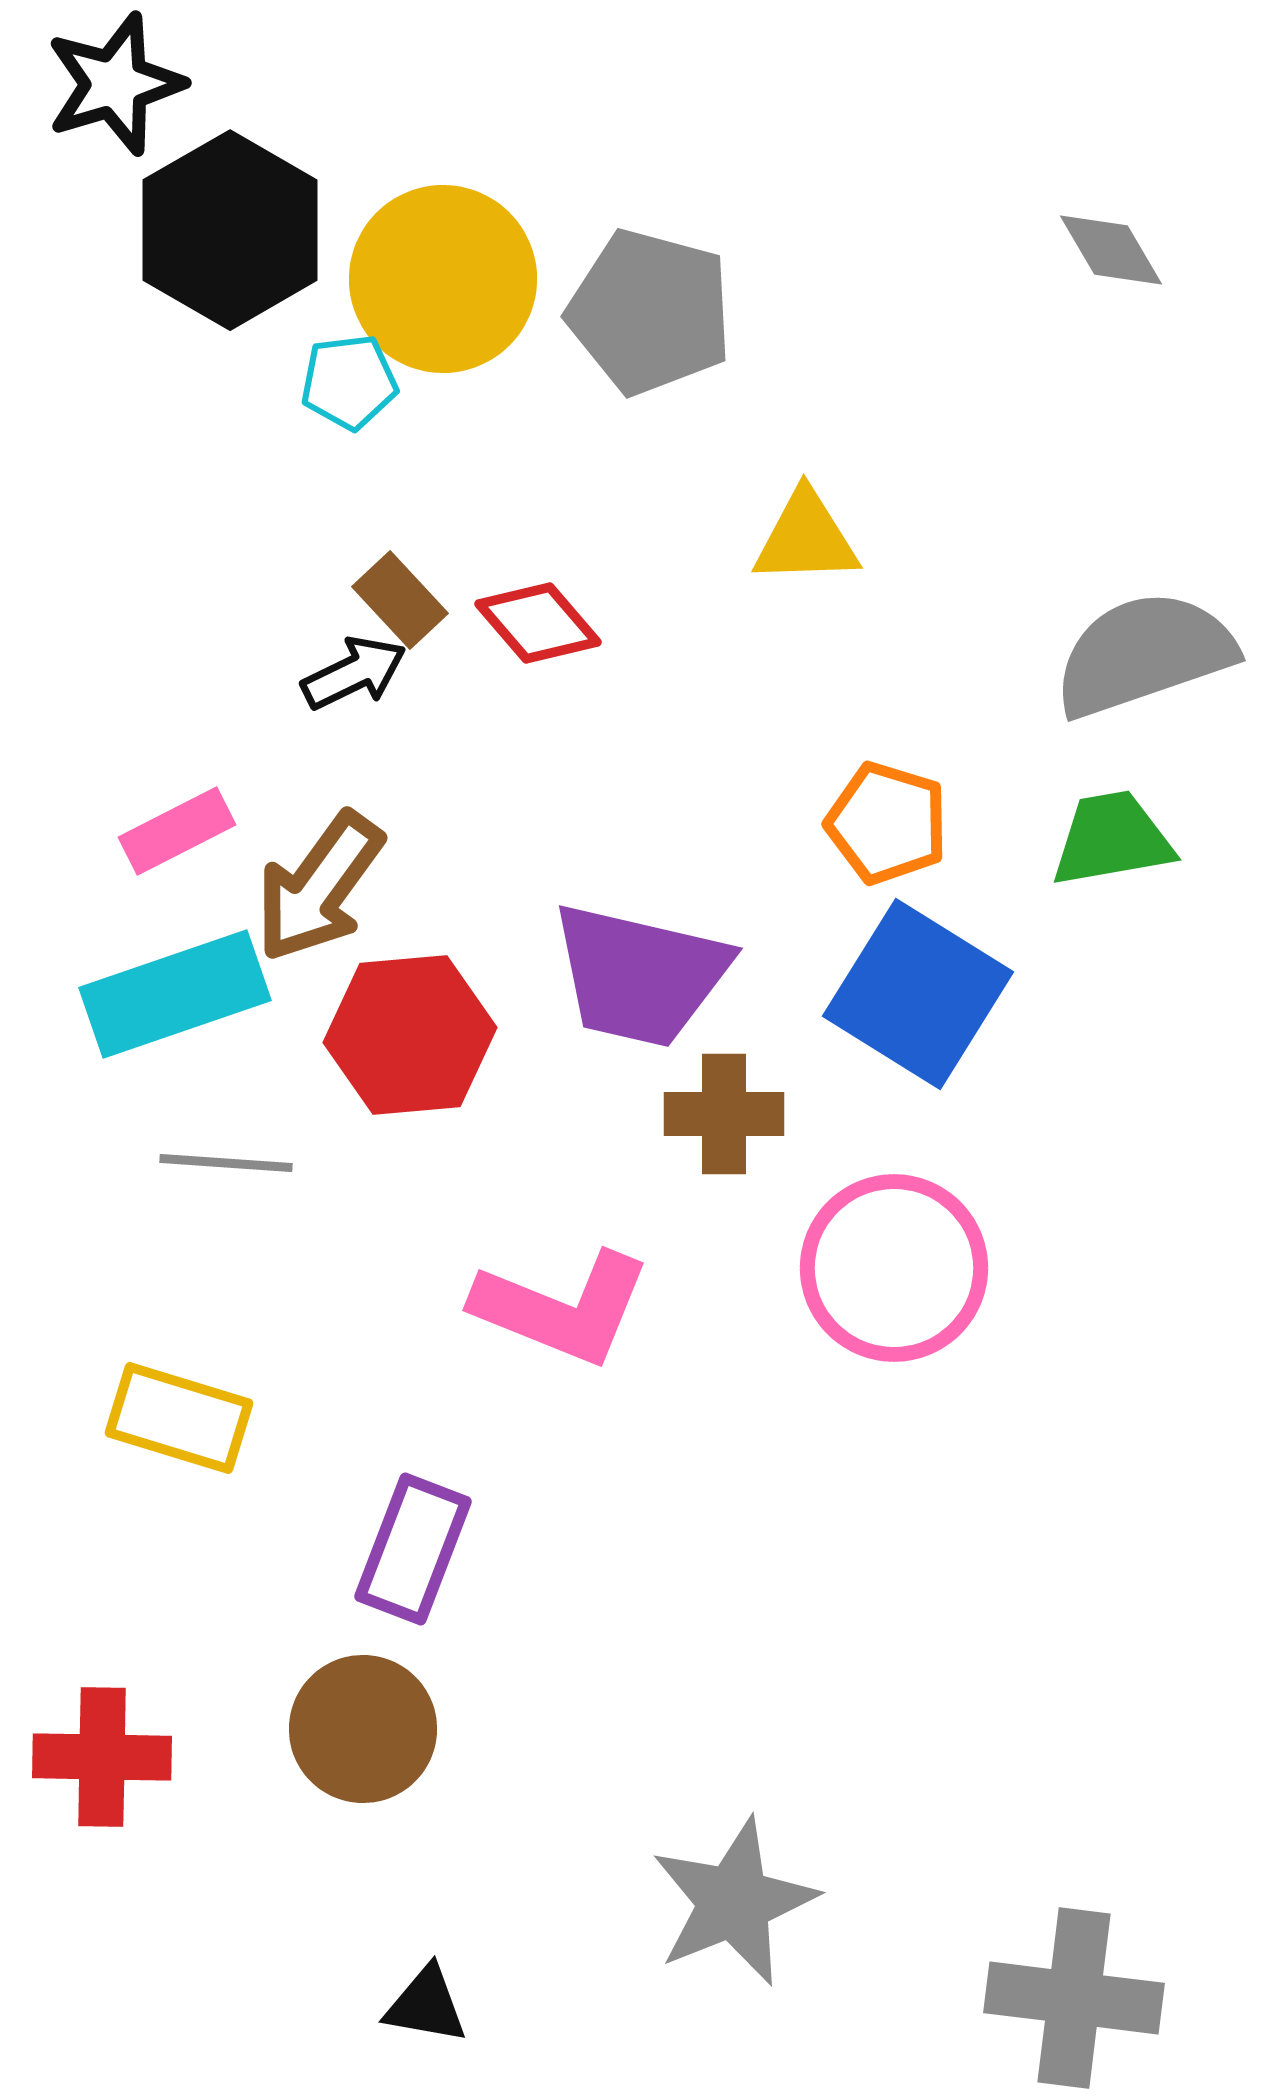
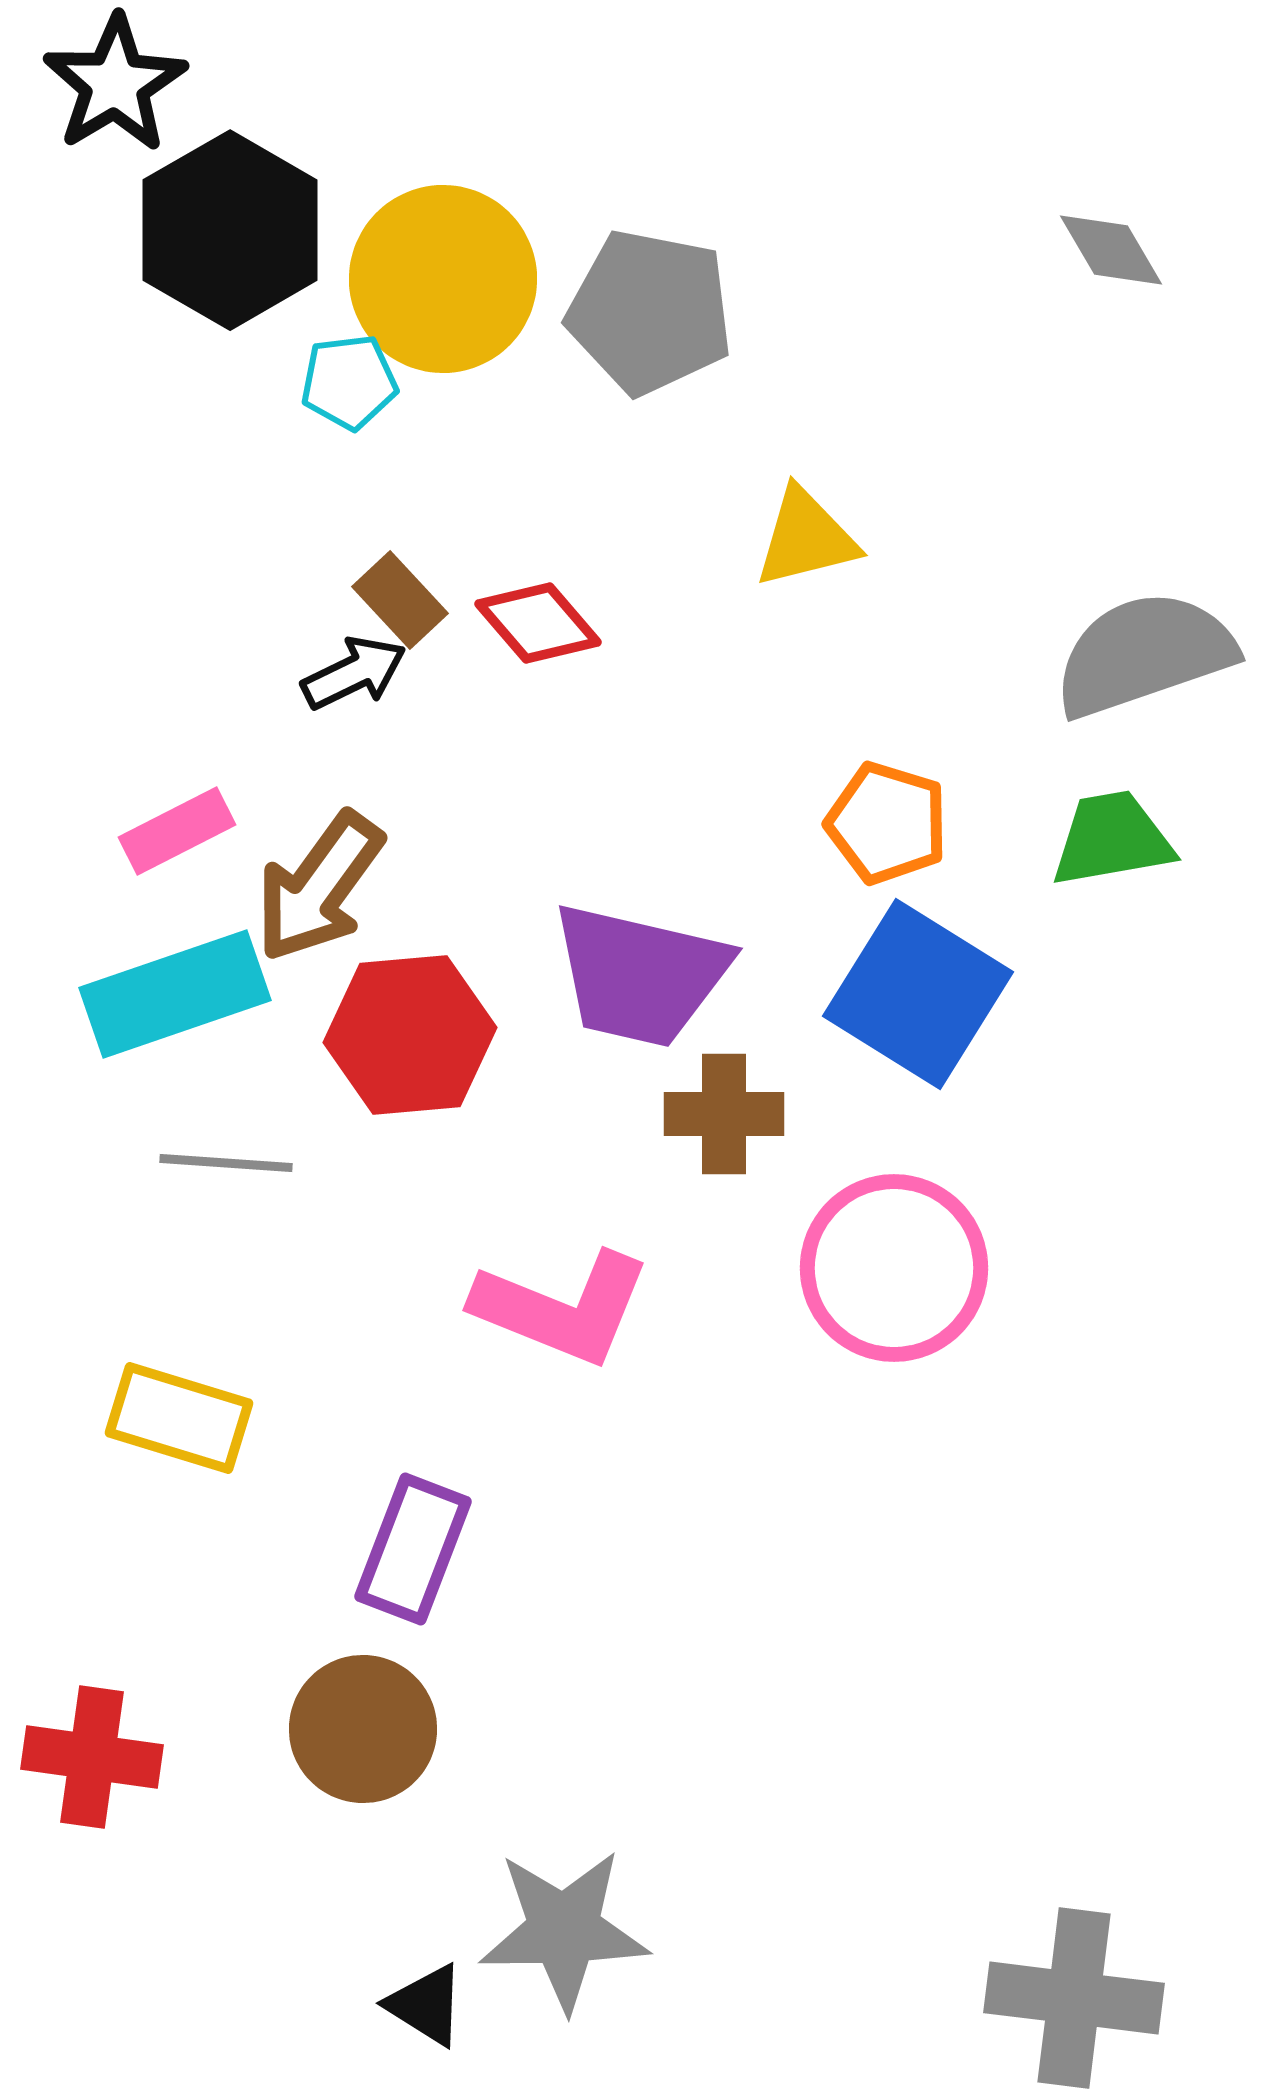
black star: rotated 14 degrees counterclockwise
gray pentagon: rotated 4 degrees counterclockwise
yellow triangle: rotated 12 degrees counterclockwise
red cross: moved 10 px left; rotated 7 degrees clockwise
gray star: moved 170 px left, 28 px down; rotated 21 degrees clockwise
black triangle: rotated 22 degrees clockwise
